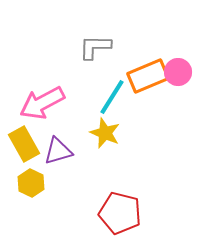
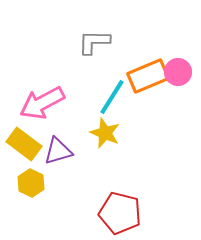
gray L-shape: moved 1 px left, 5 px up
yellow rectangle: rotated 24 degrees counterclockwise
